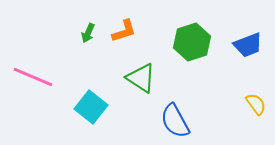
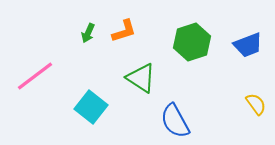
pink line: moved 2 px right, 1 px up; rotated 60 degrees counterclockwise
